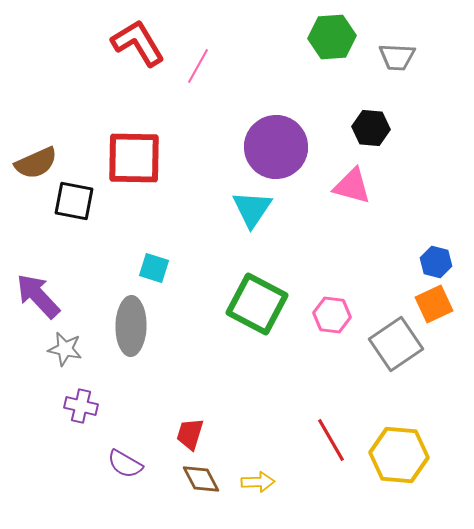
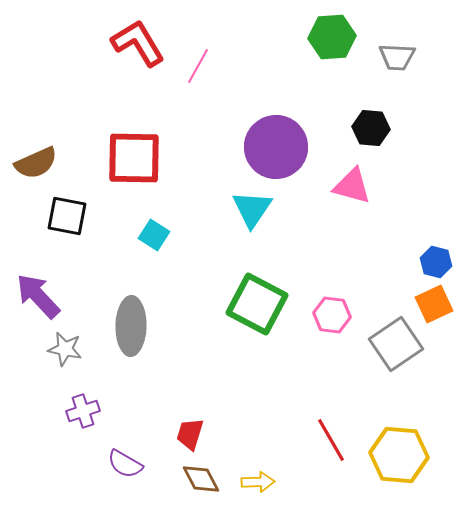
black square: moved 7 px left, 15 px down
cyan square: moved 33 px up; rotated 16 degrees clockwise
purple cross: moved 2 px right, 5 px down; rotated 32 degrees counterclockwise
